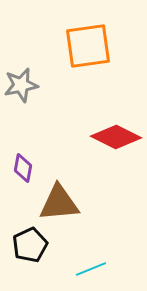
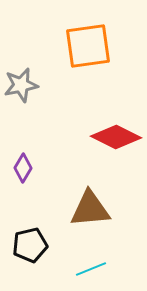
purple diamond: rotated 20 degrees clockwise
brown triangle: moved 31 px right, 6 px down
black pentagon: rotated 12 degrees clockwise
